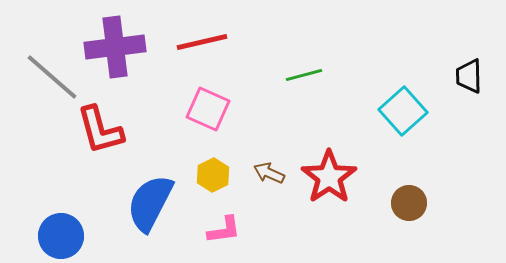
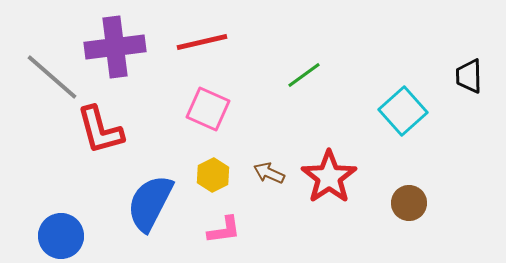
green line: rotated 21 degrees counterclockwise
